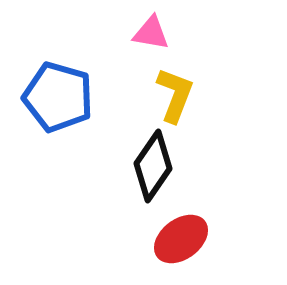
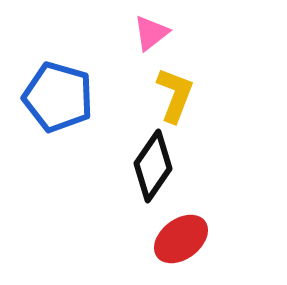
pink triangle: rotated 48 degrees counterclockwise
